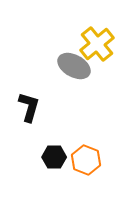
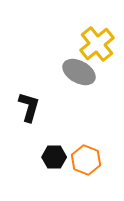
gray ellipse: moved 5 px right, 6 px down
